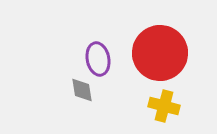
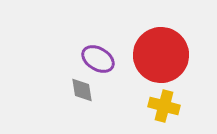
red circle: moved 1 px right, 2 px down
purple ellipse: rotated 48 degrees counterclockwise
